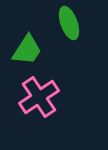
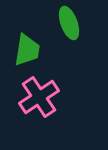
green trapezoid: rotated 24 degrees counterclockwise
